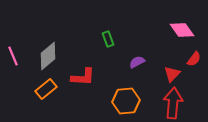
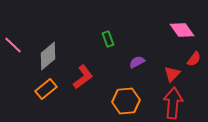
pink line: moved 11 px up; rotated 24 degrees counterclockwise
red L-shape: rotated 40 degrees counterclockwise
